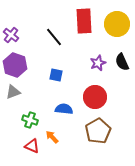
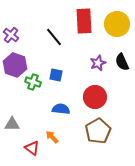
gray triangle: moved 1 px left, 32 px down; rotated 21 degrees clockwise
blue semicircle: moved 3 px left
green cross: moved 3 px right, 38 px up
red triangle: moved 2 px down; rotated 14 degrees clockwise
